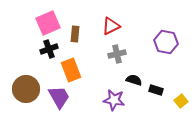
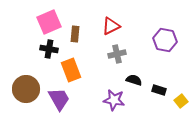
pink square: moved 1 px right, 1 px up
purple hexagon: moved 1 px left, 2 px up
black cross: rotated 30 degrees clockwise
black rectangle: moved 3 px right
purple trapezoid: moved 2 px down
